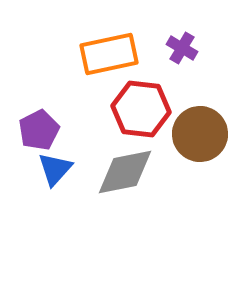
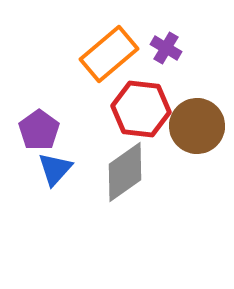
purple cross: moved 16 px left
orange rectangle: rotated 28 degrees counterclockwise
purple pentagon: rotated 9 degrees counterclockwise
brown circle: moved 3 px left, 8 px up
gray diamond: rotated 24 degrees counterclockwise
